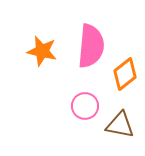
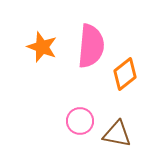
orange star: moved 4 px up; rotated 8 degrees clockwise
pink circle: moved 5 px left, 15 px down
brown triangle: moved 3 px left, 9 px down
